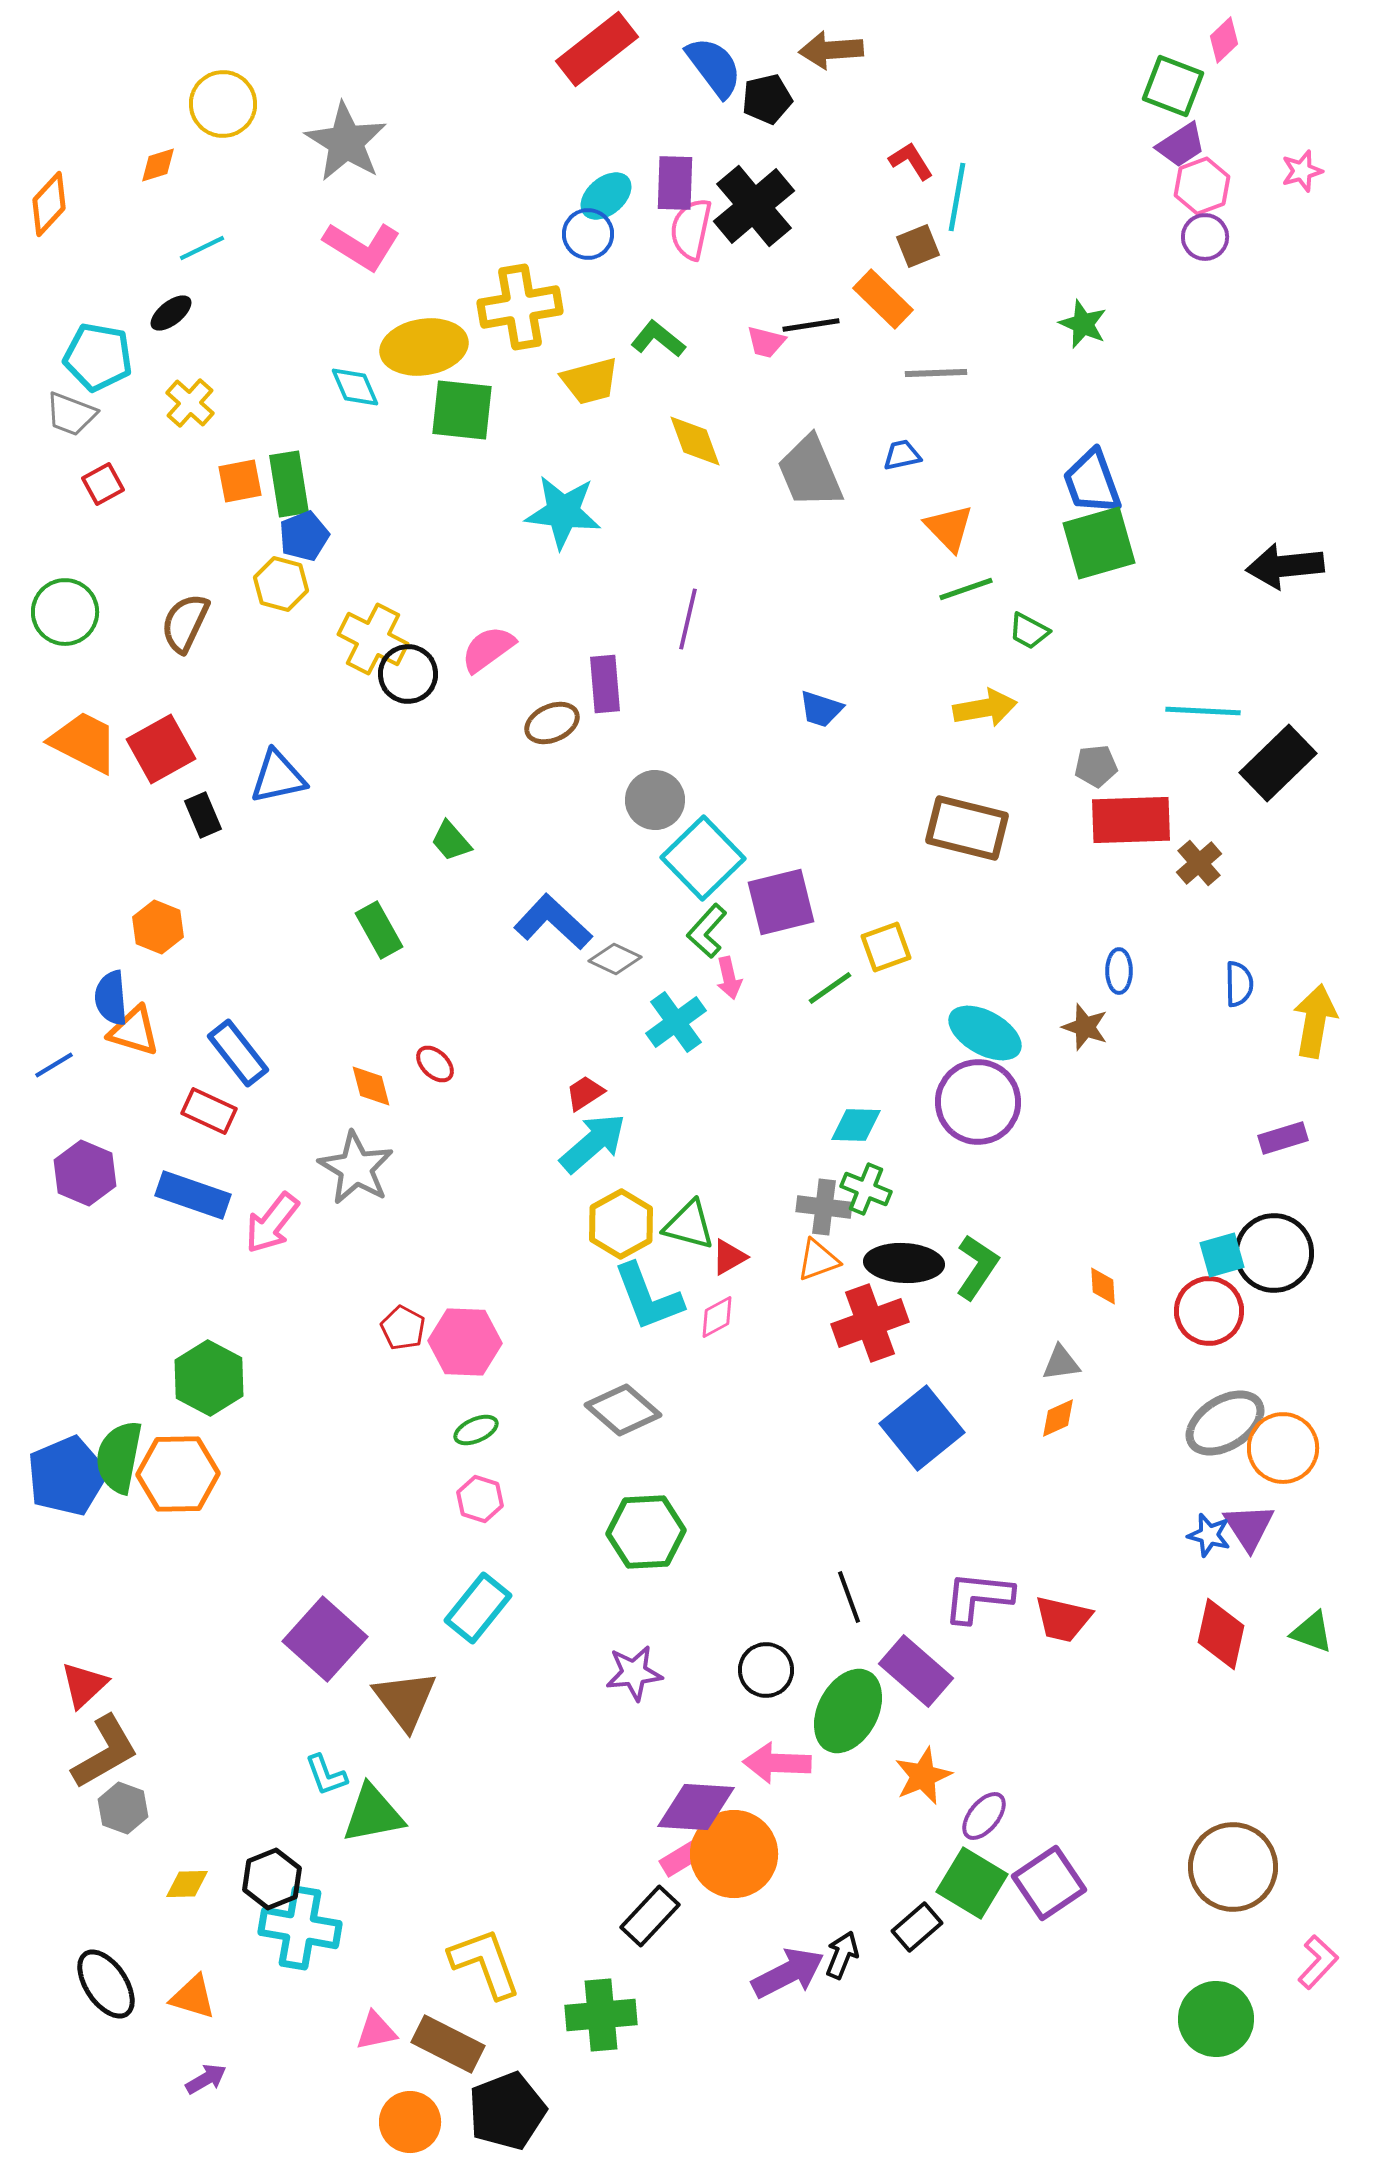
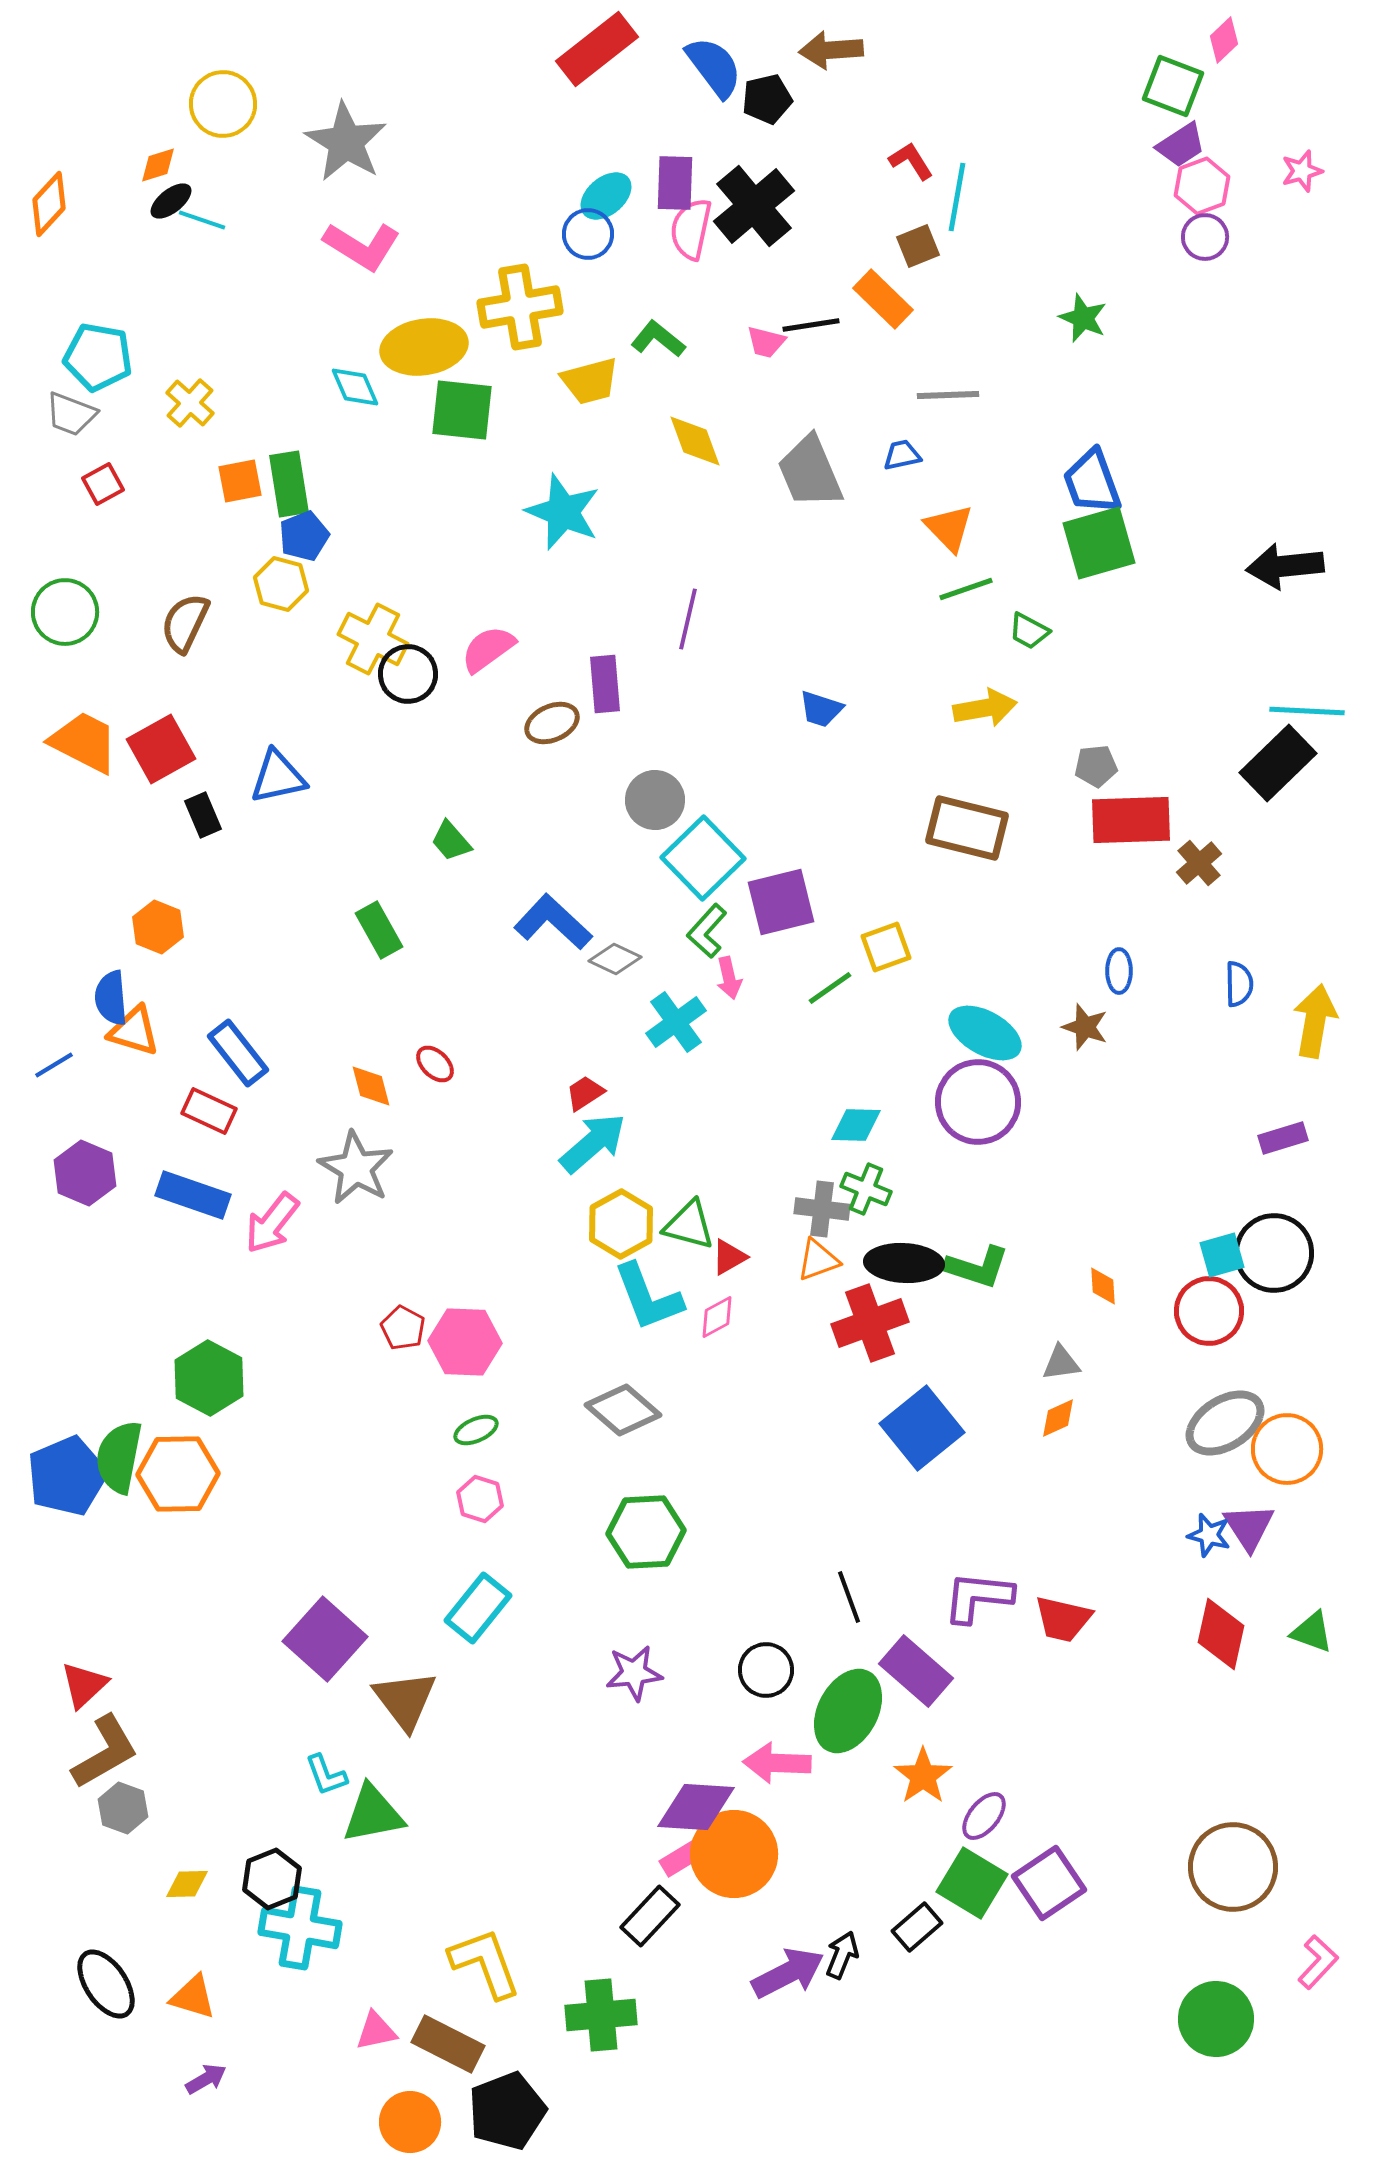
cyan line at (202, 248): moved 28 px up; rotated 45 degrees clockwise
black ellipse at (171, 313): moved 112 px up
green star at (1083, 324): moved 6 px up
gray line at (936, 373): moved 12 px right, 22 px down
cyan star at (563, 512): rotated 16 degrees clockwise
cyan line at (1203, 711): moved 104 px right
gray cross at (824, 1207): moved 2 px left, 2 px down
green L-shape at (977, 1267): rotated 74 degrees clockwise
orange circle at (1283, 1448): moved 4 px right, 1 px down
orange star at (923, 1776): rotated 12 degrees counterclockwise
